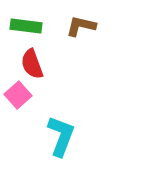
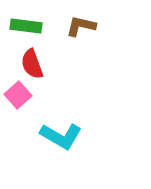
cyan L-shape: rotated 99 degrees clockwise
